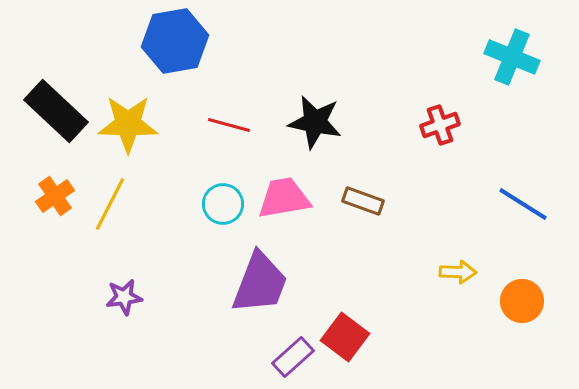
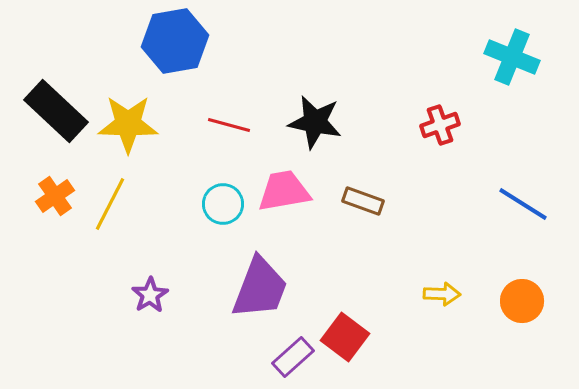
pink trapezoid: moved 7 px up
yellow arrow: moved 16 px left, 22 px down
purple trapezoid: moved 5 px down
purple star: moved 26 px right, 2 px up; rotated 24 degrees counterclockwise
